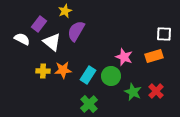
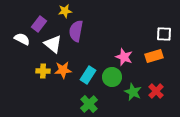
yellow star: rotated 16 degrees clockwise
purple semicircle: rotated 20 degrees counterclockwise
white triangle: moved 1 px right, 2 px down
green circle: moved 1 px right, 1 px down
